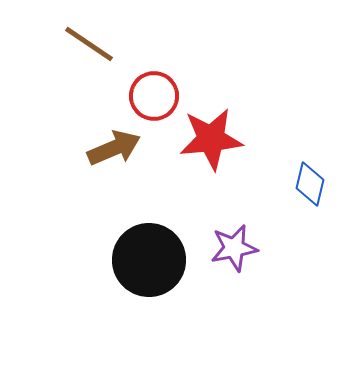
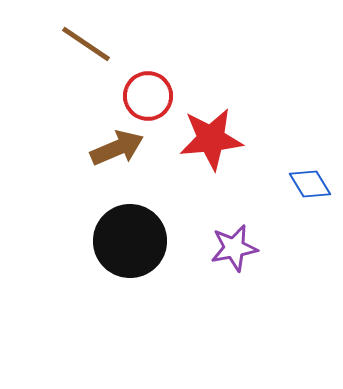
brown line: moved 3 px left
red circle: moved 6 px left
brown arrow: moved 3 px right
blue diamond: rotated 45 degrees counterclockwise
black circle: moved 19 px left, 19 px up
